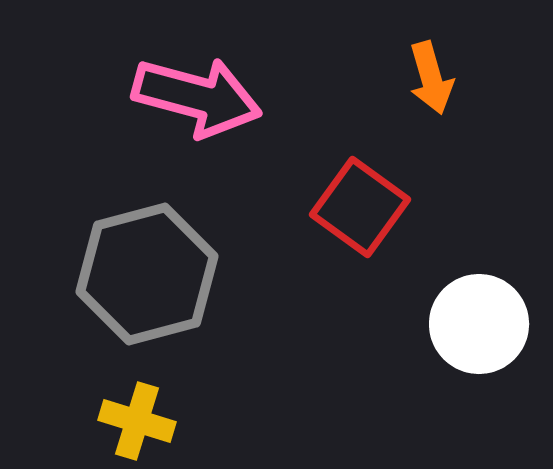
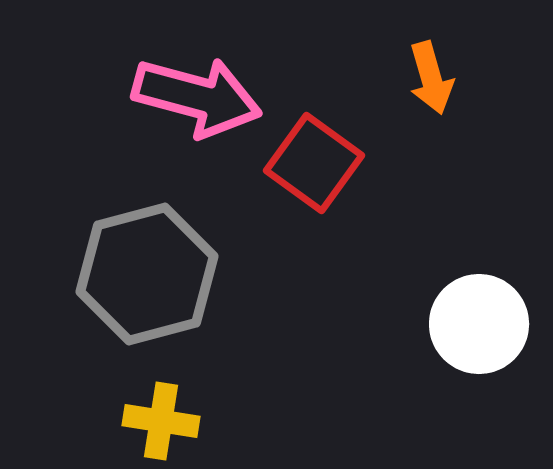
red square: moved 46 px left, 44 px up
yellow cross: moved 24 px right; rotated 8 degrees counterclockwise
